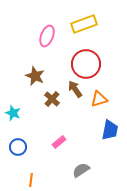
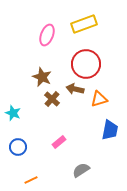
pink ellipse: moved 1 px up
brown star: moved 7 px right, 1 px down
brown arrow: rotated 42 degrees counterclockwise
orange line: rotated 56 degrees clockwise
